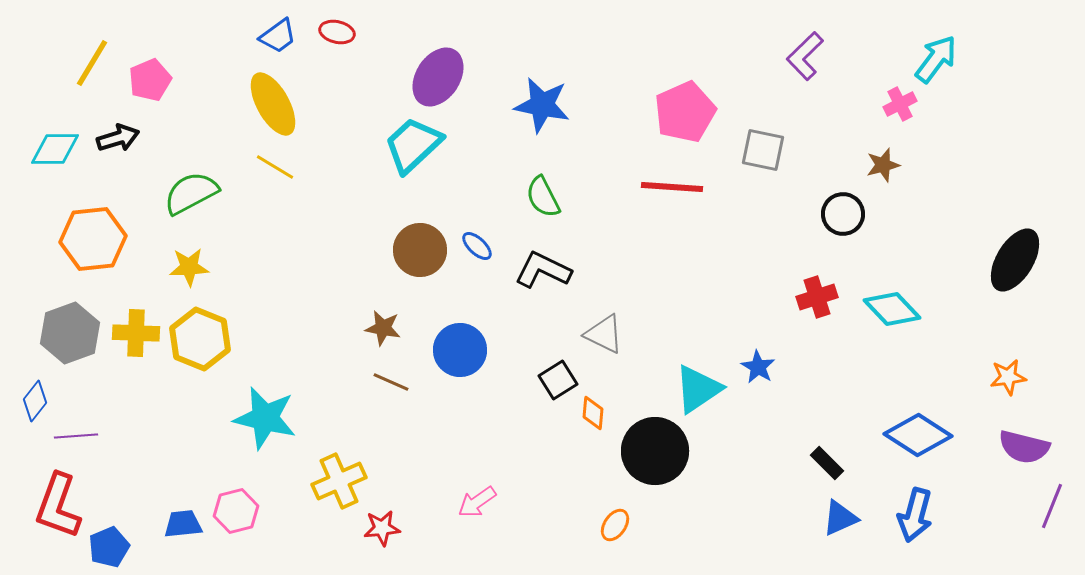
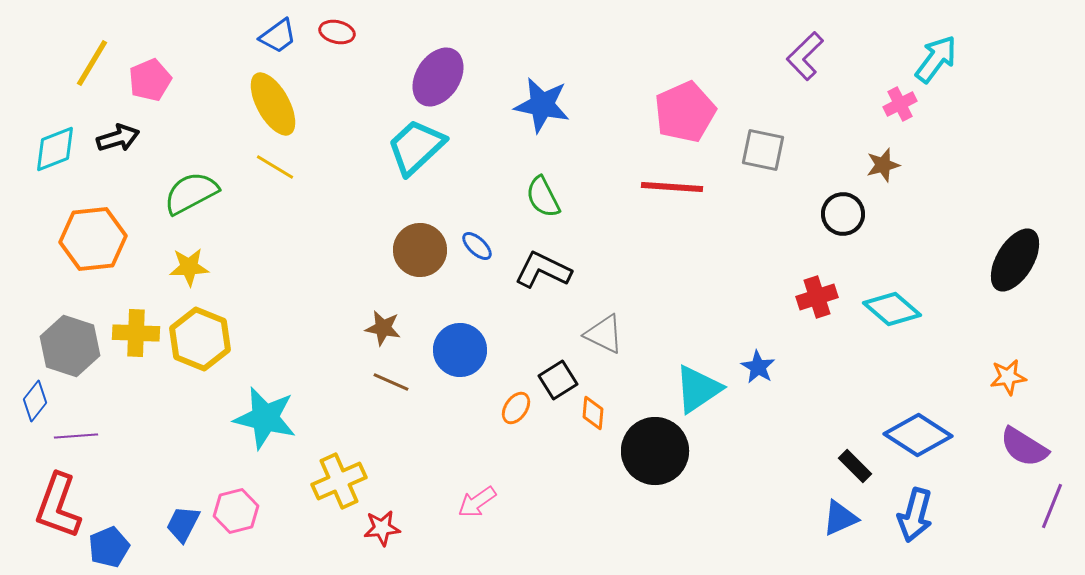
cyan trapezoid at (413, 145): moved 3 px right, 2 px down
cyan diamond at (55, 149): rotated 21 degrees counterclockwise
cyan diamond at (892, 309): rotated 6 degrees counterclockwise
gray hexagon at (70, 333): moved 13 px down; rotated 22 degrees counterclockwise
purple semicircle at (1024, 447): rotated 18 degrees clockwise
black rectangle at (827, 463): moved 28 px right, 3 px down
blue trapezoid at (183, 524): rotated 57 degrees counterclockwise
orange ellipse at (615, 525): moved 99 px left, 117 px up
